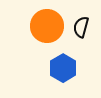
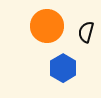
black semicircle: moved 5 px right, 5 px down
